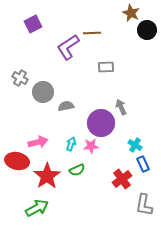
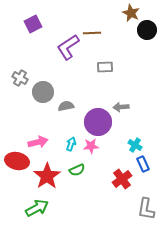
gray rectangle: moved 1 px left
gray arrow: rotated 70 degrees counterclockwise
purple circle: moved 3 px left, 1 px up
gray L-shape: moved 2 px right, 4 px down
